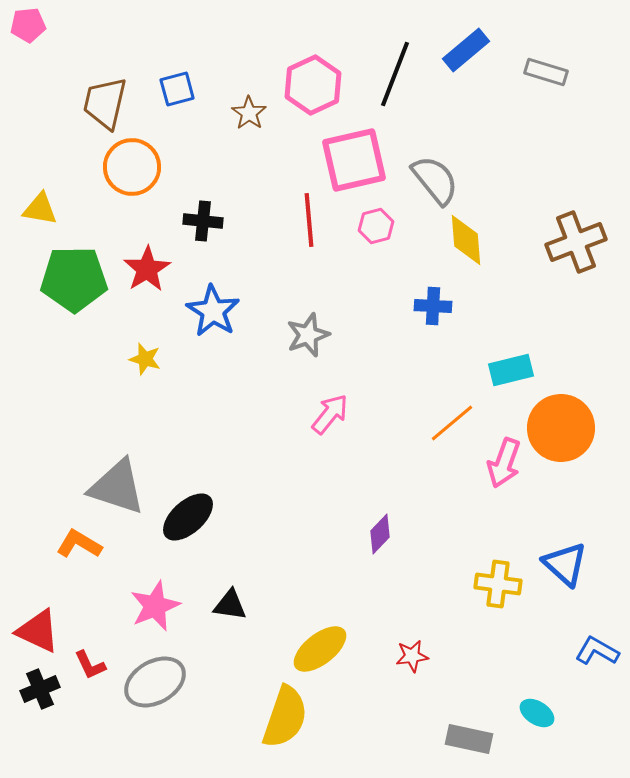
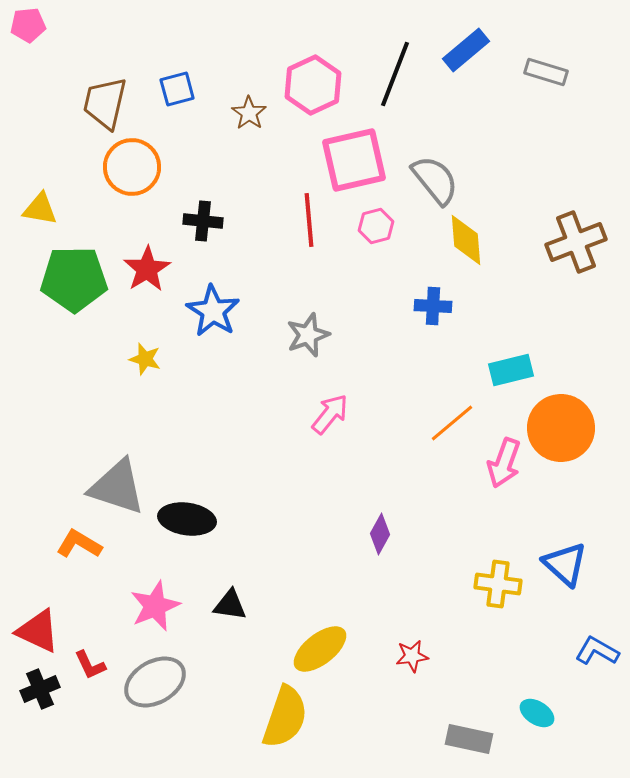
black ellipse at (188, 517): moved 1 px left, 2 px down; rotated 50 degrees clockwise
purple diamond at (380, 534): rotated 15 degrees counterclockwise
